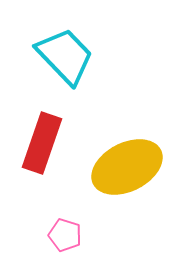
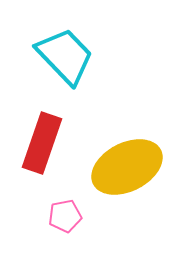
pink pentagon: moved 19 px up; rotated 28 degrees counterclockwise
